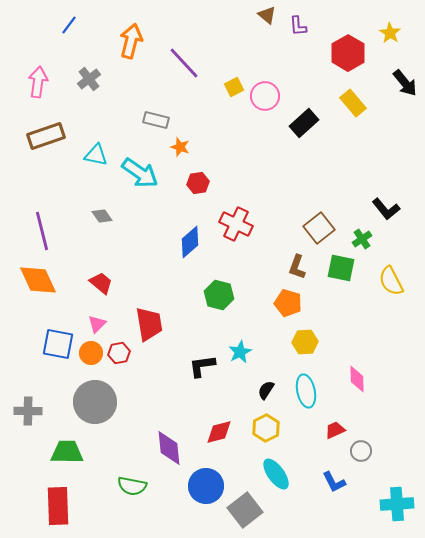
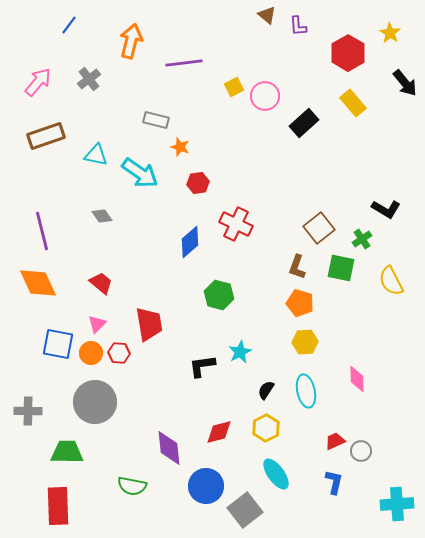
purple line at (184, 63): rotated 54 degrees counterclockwise
pink arrow at (38, 82): rotated 32 degrees clockwise
black L-shape at (386, 209): rotated 20 degrees counterclockwise
orange diamond at (38, 280): moved 3 px down
orange pentagon at (288, 303): moved 12 px right
red hexagon at (119, 353): rotated 15 degrees clockwise
red trapezoid at (335, 430): moved 11 px down
blue L-shape at (334, 482): rotated 140 degrees counterclockwise
